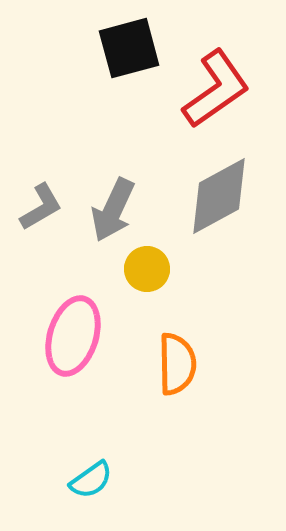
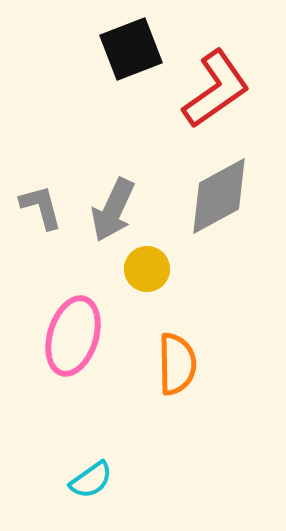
black square: moved 2 px right, 1 px down; rotated 6 degrees counterclockwise
gray L-shape: rotated 75 degrees counterclockwise
